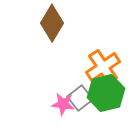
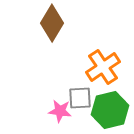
green hexagon: moved 4 px right, 17 px down
gray square: rotated 35 degrees clockwise
pink star: moved 3 px left, 7 px down
